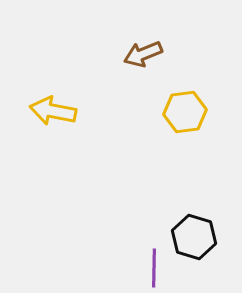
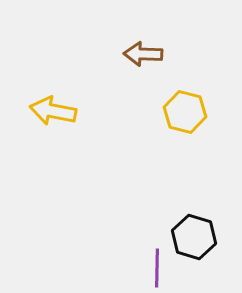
brown arrow: rotated 24 degrees clockwise
yellow hexagon: rotated 21 degrees clockwise
purple line: moved 3 px right
